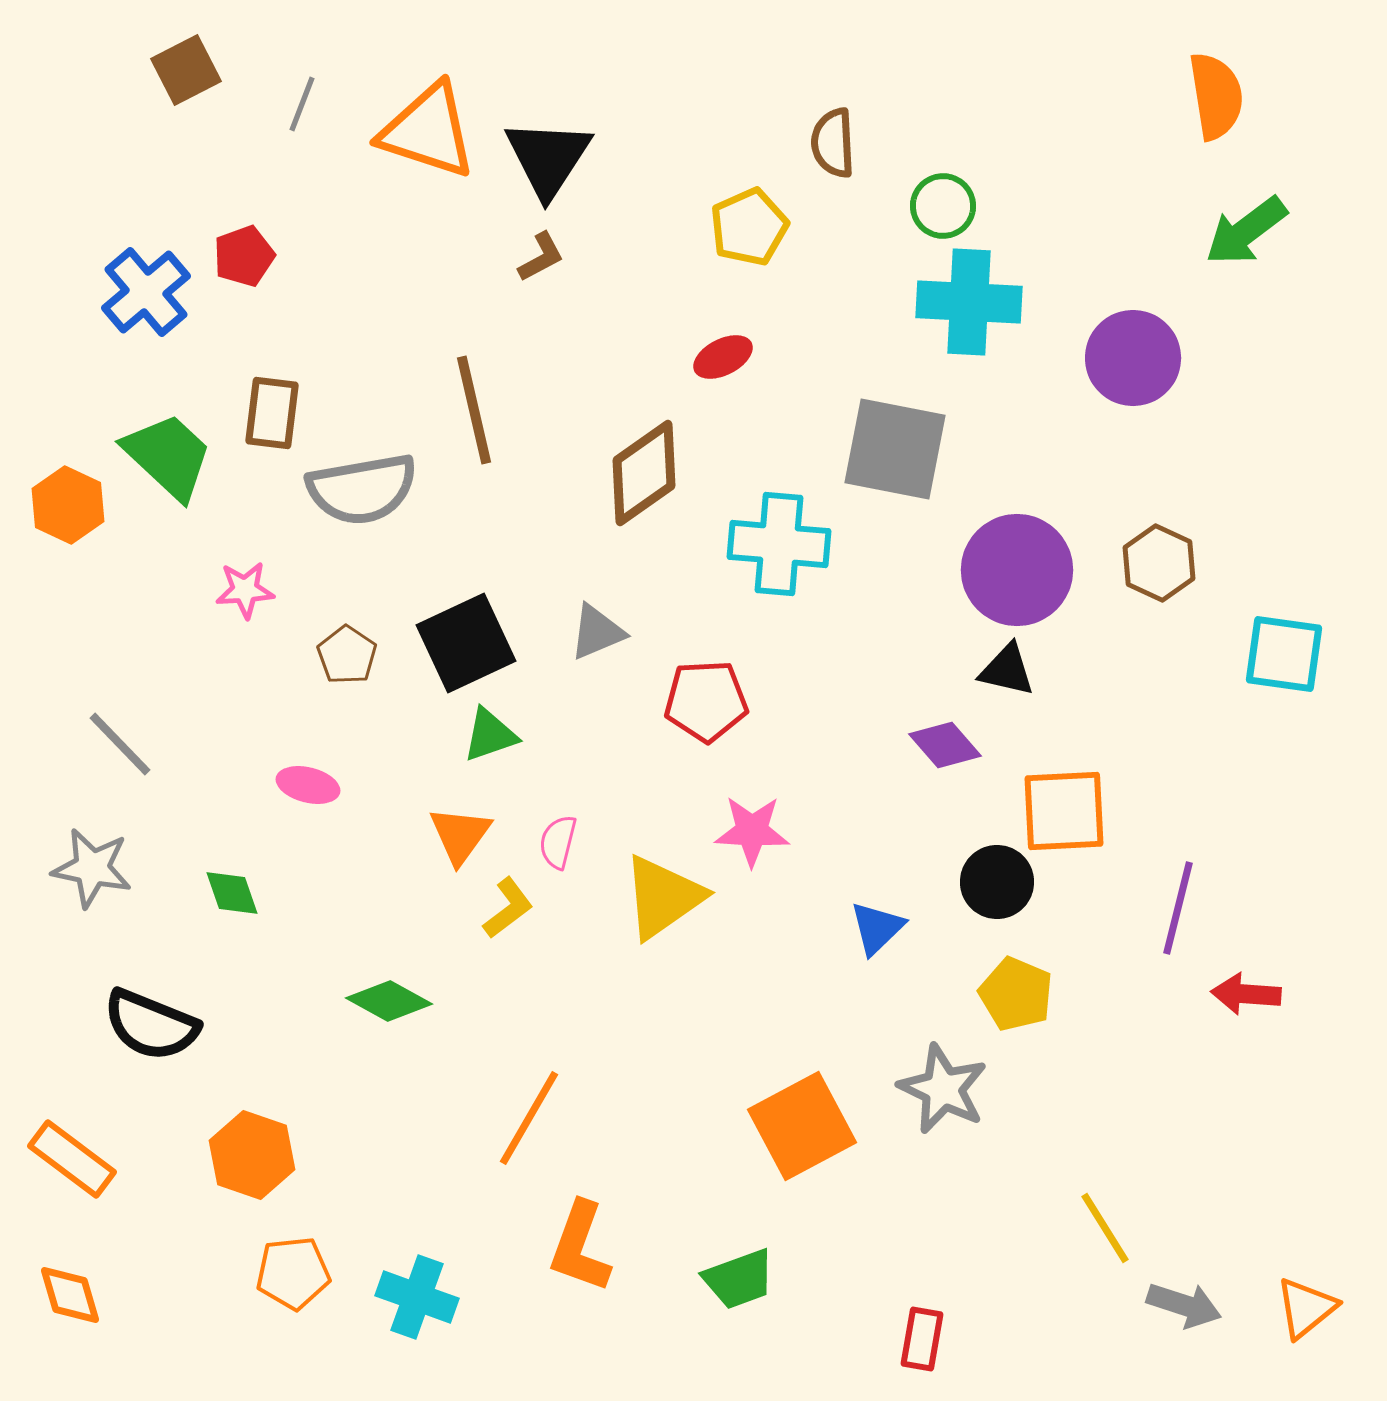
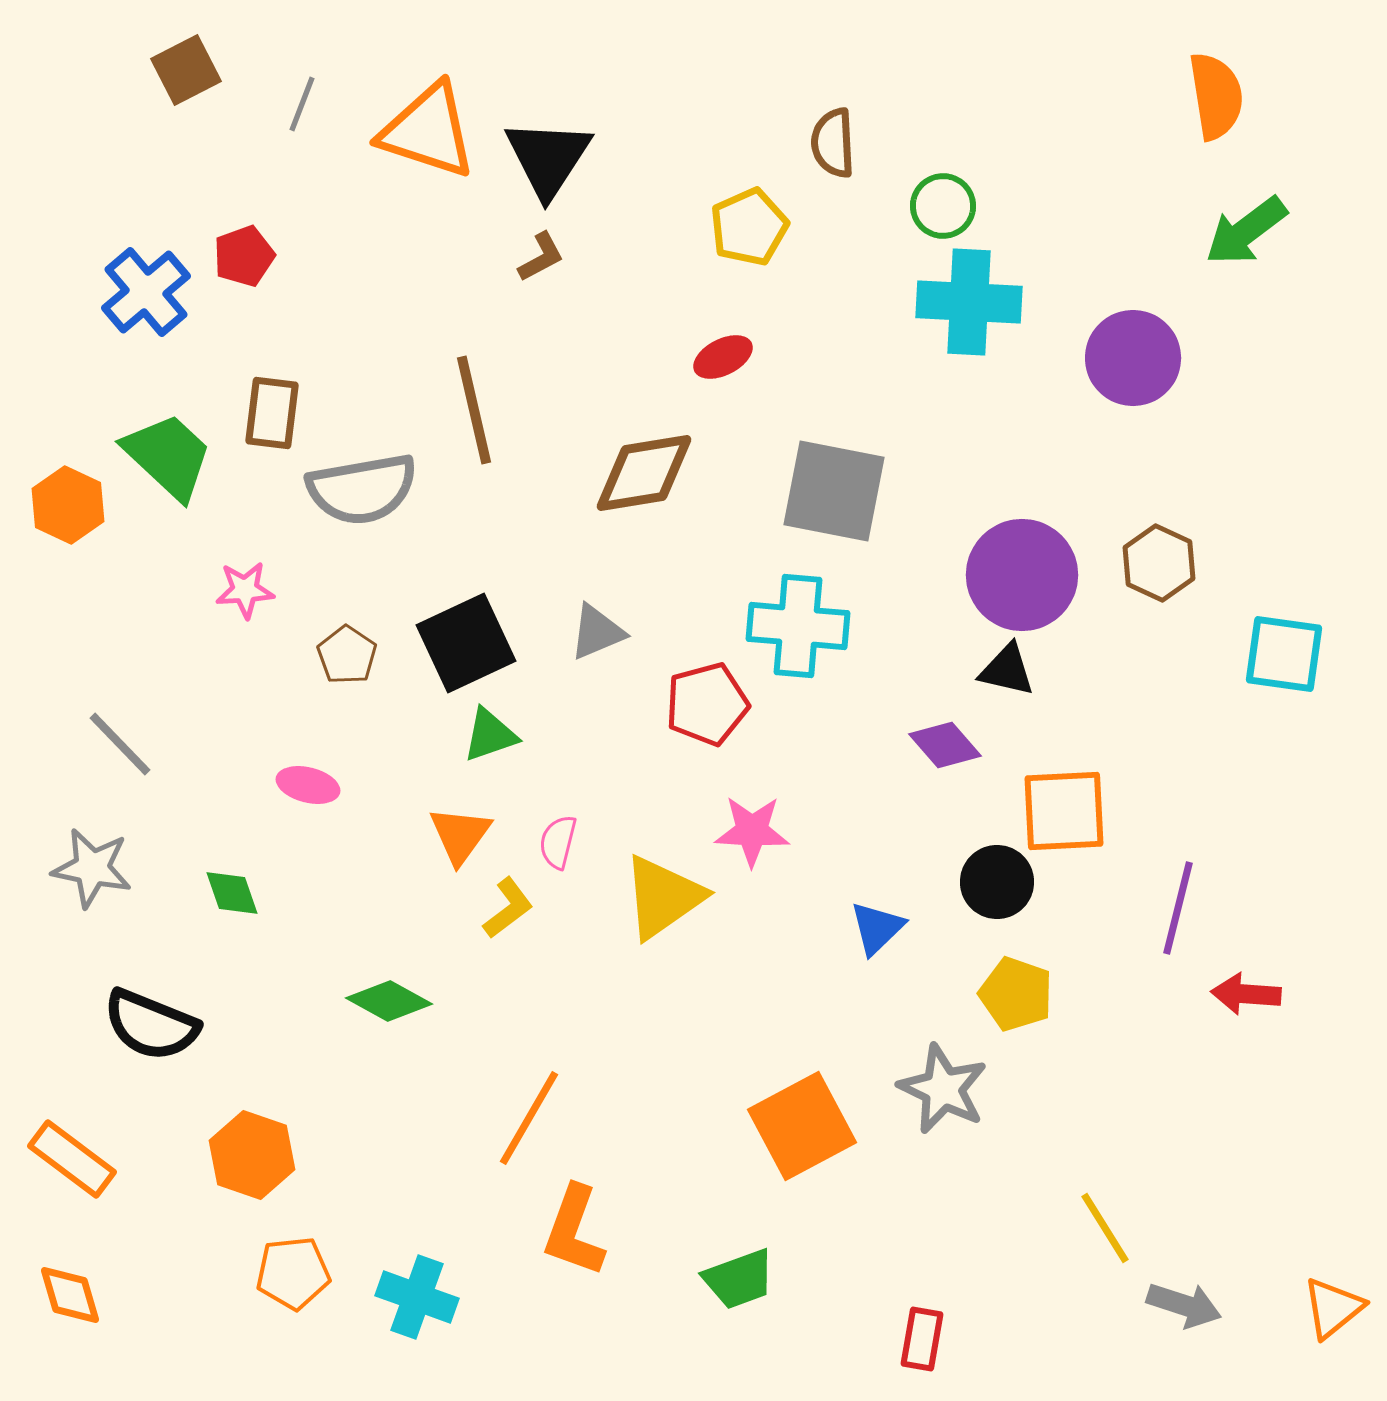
gray square at (895, 449): moved 61 px left, 42 px down
brown diamond at (644, 473): rotated 26 degrees clockwise
cyan cross at (779, 544): moved 19 px right, 82 px down
purple circle at (1017, 570): moved 5 px right, 5 px down
red pentagon at (706, 701): moved 1 px right, 3 px down; rotated 12 degrees counterclockwise
yellow pentagon at (1016, 994): rotated 4 degrees counterclockwise
orange L-shape at (580, 1247): moved 6 px left, 16 px up
orange triangle at (1306, 1308): moved 27 px right
